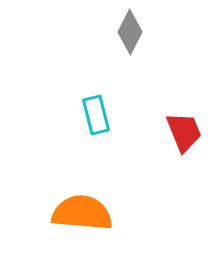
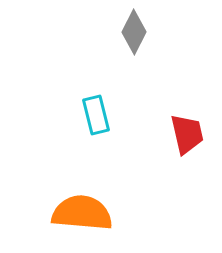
gray diamond: moved 4 px right
red trapezoid: moved 3 px right, 2 px down; rotated 9 degrees clockwise
